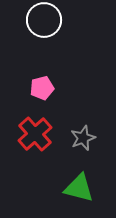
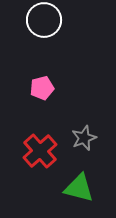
red cross: moved 5 px right, 17 px down
gray star: moved 1 px right
